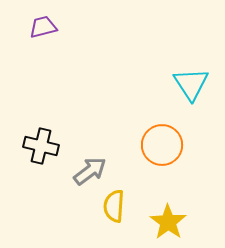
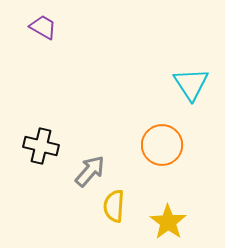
purple trapezoid: rotated 44 degrees clockwise
gray arrow: rotated 12 degrees counterclockwise
